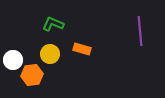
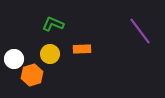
purple line: rotated 32 degrees counterclockwise
orange rectangle: rotated 18 degrees counterclockwise
white circle: moved 1 px right, 1 px up
orange hexagon: rotated 10 degrees counterclockwise
